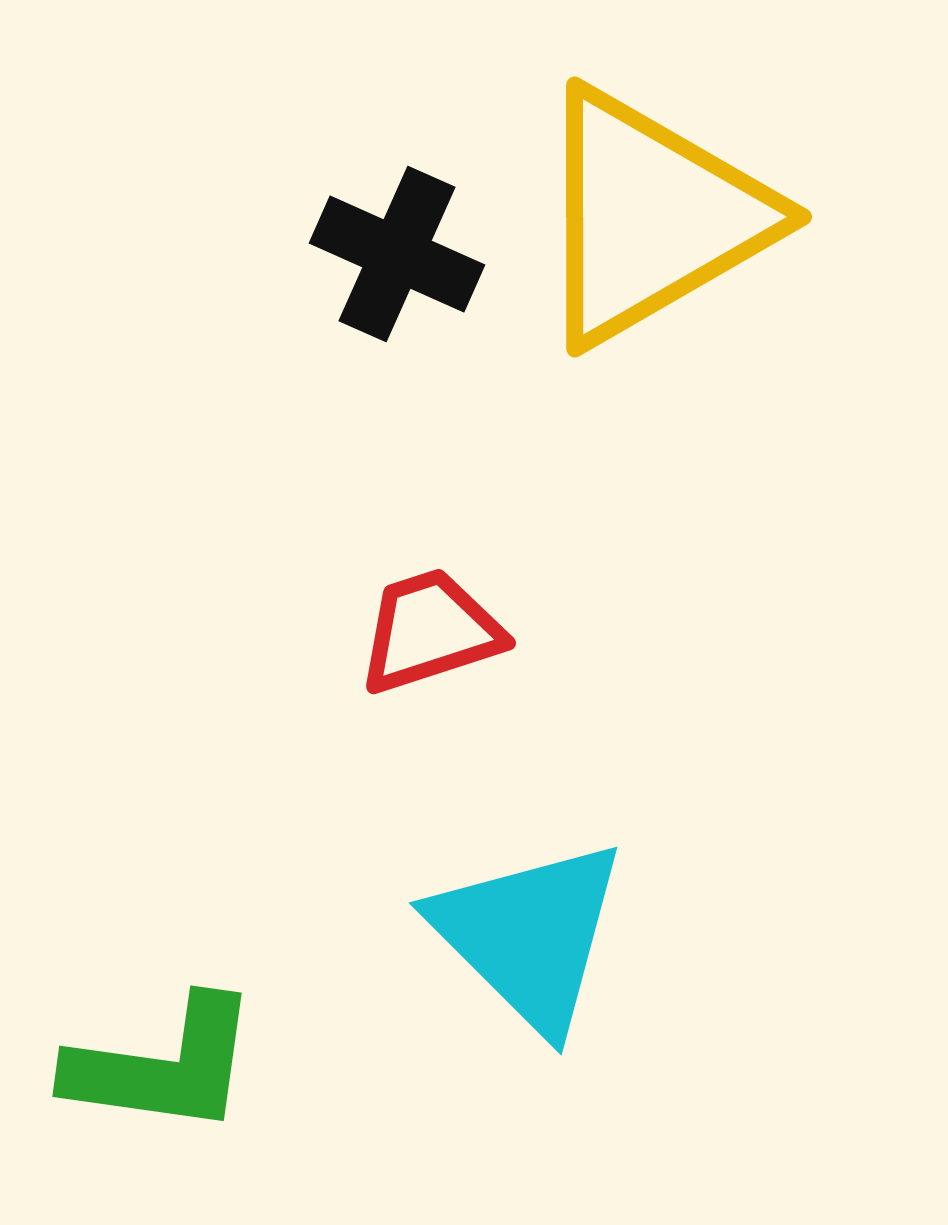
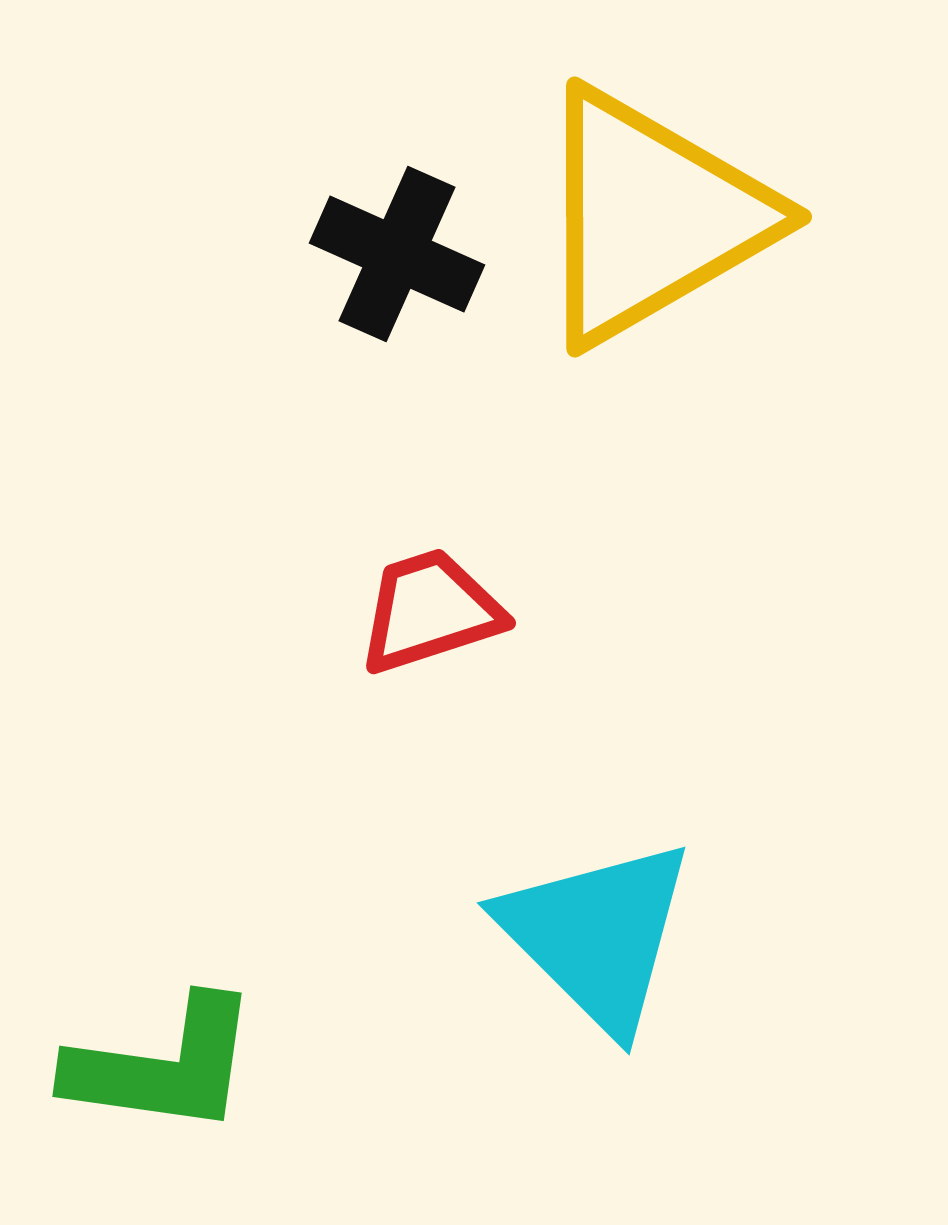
red trapezoid: moved 20 px up
cyan triangle: moved 68 px right
